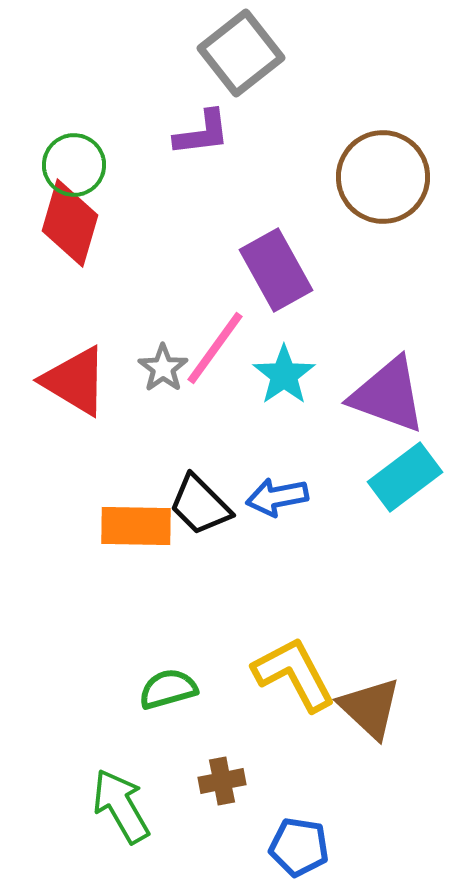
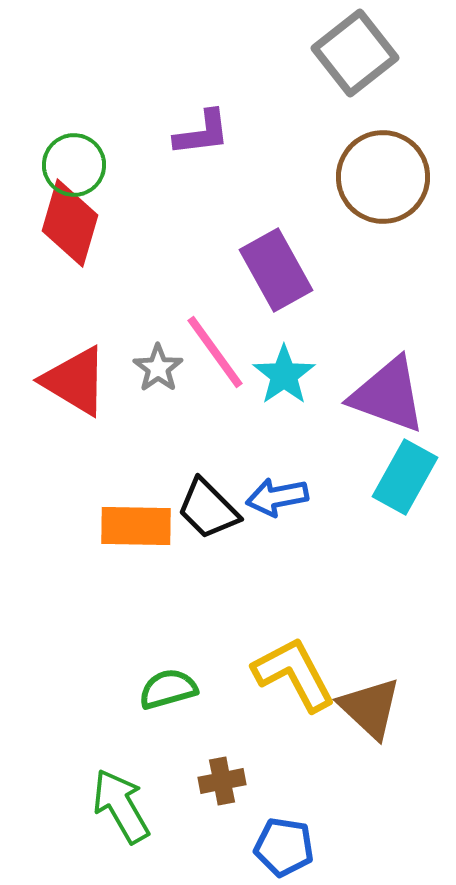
gray square: moved 114 px right
pink line: moved 4 px down; rotated 72 degrees counterclockwise
gray star: moved 5 px left
cyan rectangle: rotated 24 degrees counterclockwise
black trapezoid: moved 8 px right, 4 px down
blue pentagon: moved 15 px left
